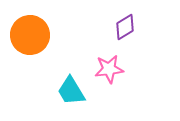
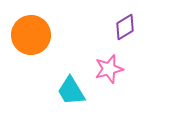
orange circle: moved 1 px right
pink star: rotated 8 degrees counterclockwise
